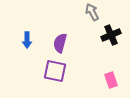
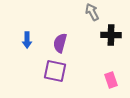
black cross: rotated 24 degrees clockwise
